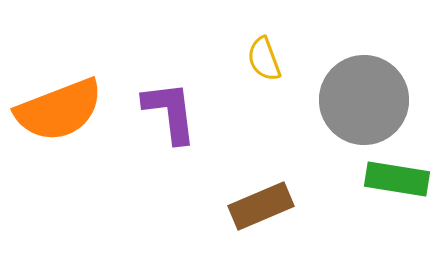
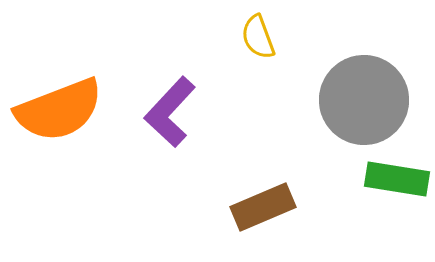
yellow semicircle: moved 6 px left, 22 px up
purple L-shape: rotated 130 degrees counterclockwise
brown rectangle: moved 2 px right, 1 px down
